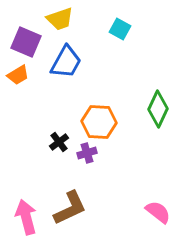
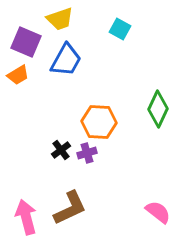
blue trapezoid: moved 2 px up
black cross: moved 2 px right, 8 px down
